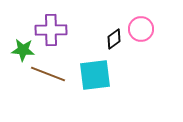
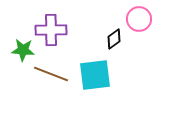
pink circle: moved 2 px left, 10 px up
brown line: moved 3 px right
